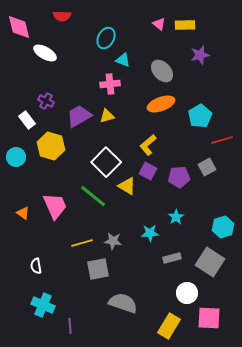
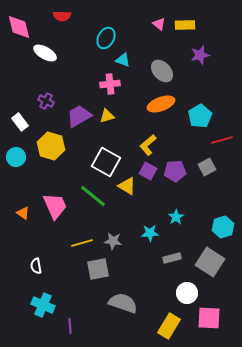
white rectangle at (27, 120): moved 7 px left, 2 px down
white square at (106, 162): rotated 16 degrees counterclockwise
purple pentagon at (179, 177): moved 4 px left, 6 px up
